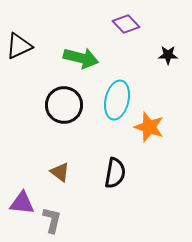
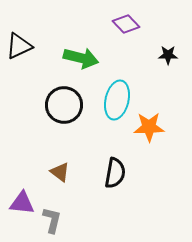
orange star: rotated 20 degrees counterclockwise
